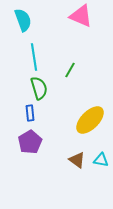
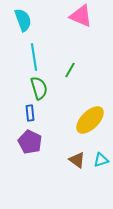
purple pentagon: rotated 15 degrees counterclockwise
cyan triangle: rotated 28 degrees counterclockwise
